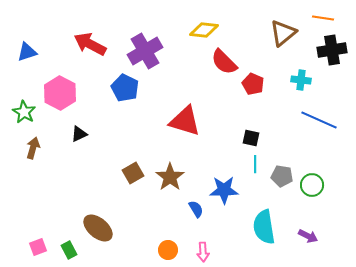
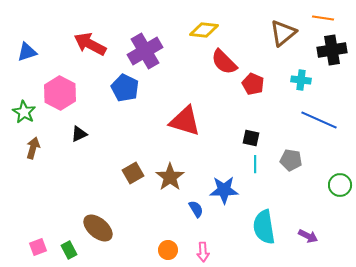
gray pentagon: moved 9 px right, 16 px up
green circle: moved 28 px right
